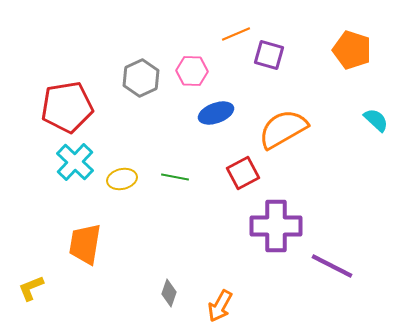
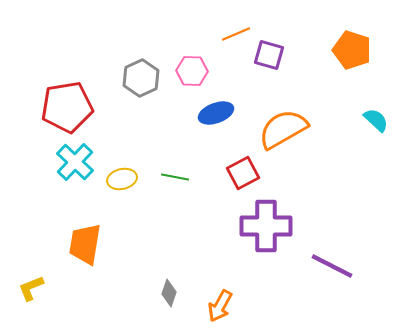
purple cross: moved 10 px left
